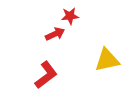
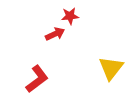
yellow triangle: moved 4 px right, 8 px down; rotated 40 degrees counterclockwise
red L-shape: moved 9 px left, 4 px down
